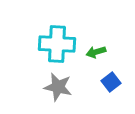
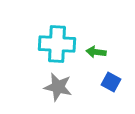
green arrow: rotated 24 degrees clockwise
blue square: rotated 24 degrees counterclockwise
